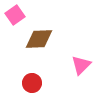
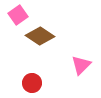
pink square: moved 3 px right
brown diamond: moved 1 px right, 3 px up; rotated 36 degrees clockwise
